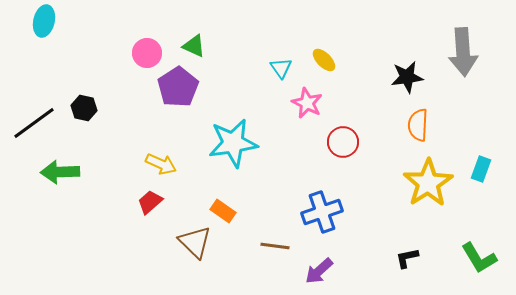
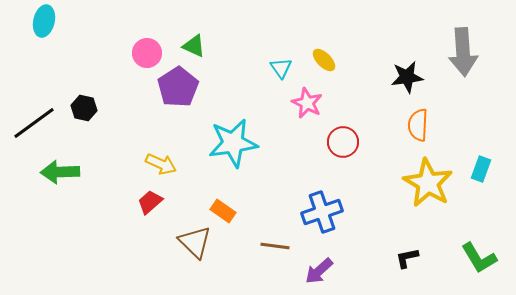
yellow star: rotated 9 degrees counterclockwise
